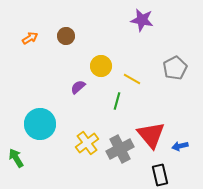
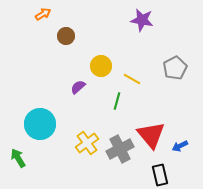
orange arrow: moved 13 px right, 24 px up
blue arrow: rotated 14 degrees counterclockwise
green arrow: moved 2 px right
